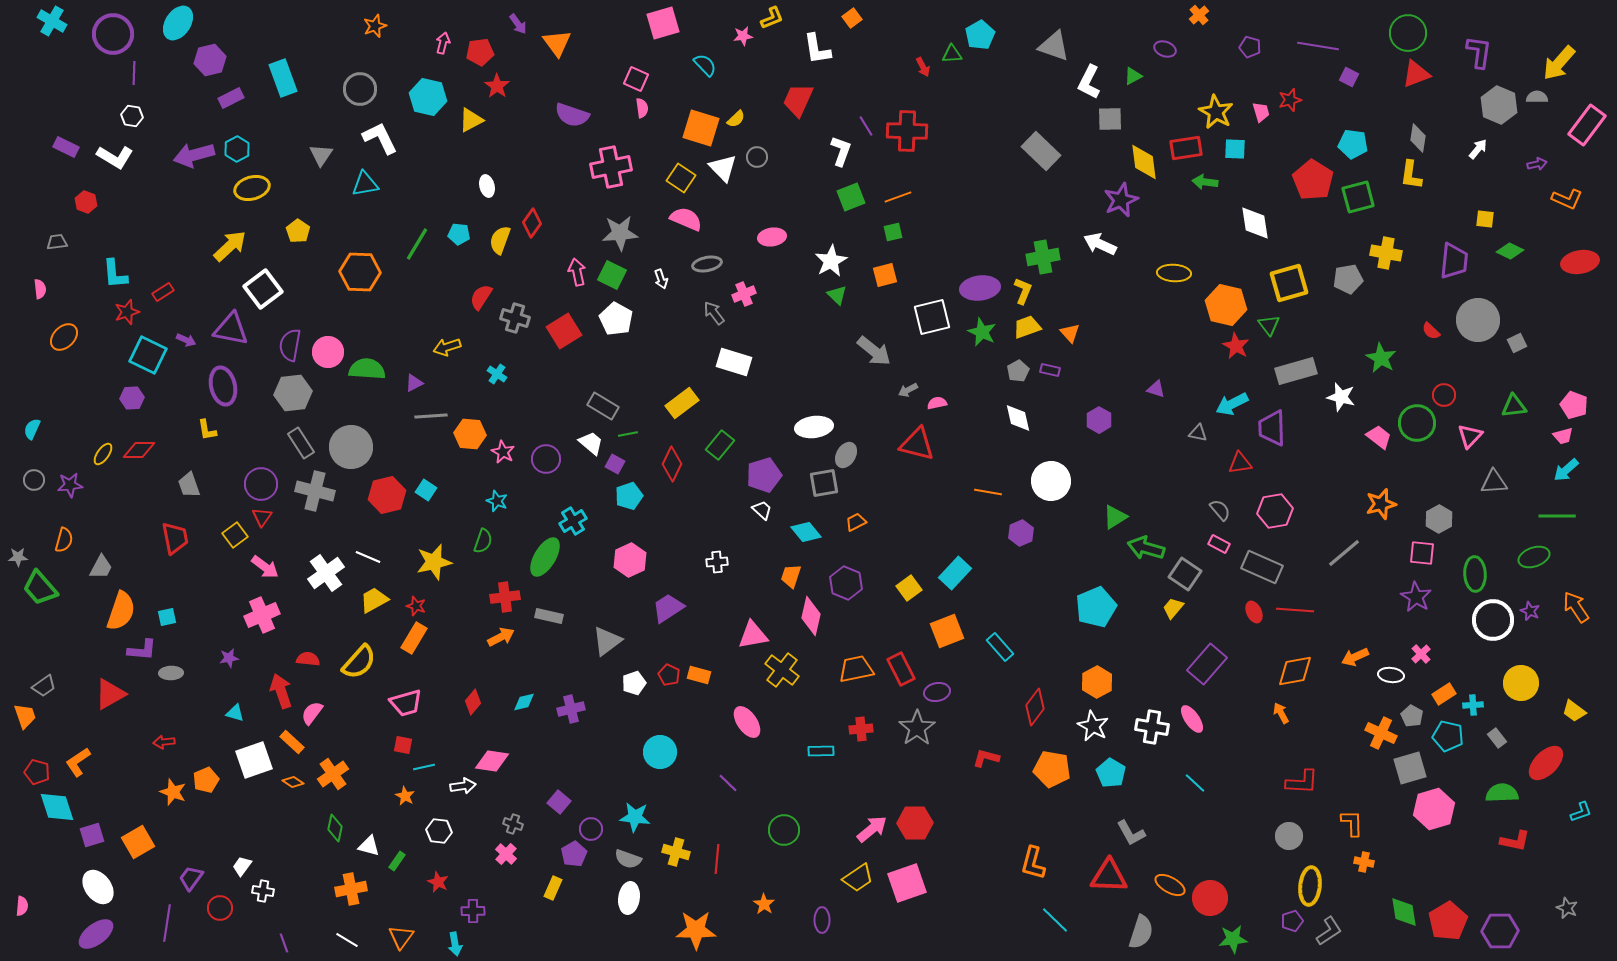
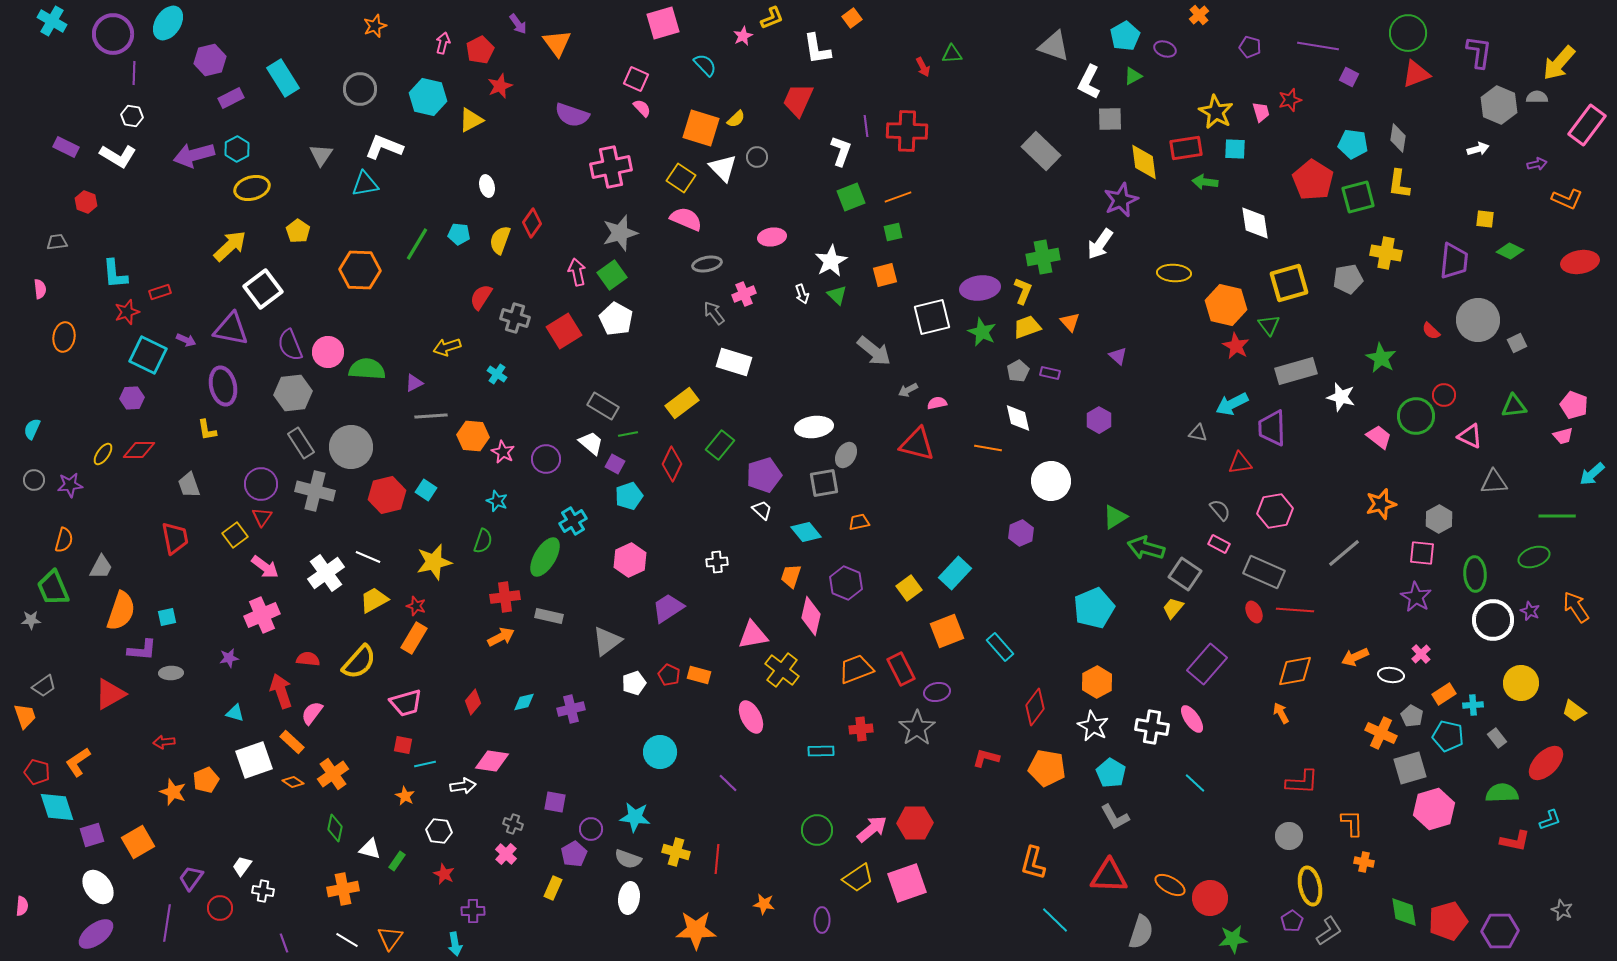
cyan ellipse at (178, 23): moved 10 px left
cyan pentagon at (980, 35): moved 145 px right, 1 px down
pink star at (743, 36): rotated 18 degrees counterclockwise
red pentagon at (480, 52): moved 2 px up; rotated 20 degrees counterclockwise
cyan rectangle at (283, 78): rotated 12 degrees counterclockwise
red star at (497, 86): moved 3 px right; rotated 15 degrees clockwise
pink semicircle at (642, 108): rotated 36 degrees counterclockwise
purple line at (866, 126): rotated 25 degrees clockwise
white L-shape at (380, 138): moved 4 px right, 9 px down; rotated 42 degrees counterclockwise
gray diamond at (1418, 138): moved 20 px left
white arrow at (1478, 149): rotated 35 degrees clockwise
white L-shape at (115, 157): moved 3 px right, 1 px up
yellow L-shape at (1411, 175): moved 12 px left, 9 px down
gray star at (620, 233): rotated 12 degrees counterclockwise
white arrow at (1100, 244): rotated 80 degrees counterclockwise
orange hexagon at (360, 272): moved 2 px up
green square at (612, 275): rotated 28 degrees clockwise
white arrow at (661, 279): moved 141 px right, 15 px down
red rectangle at (163, 292): moved 3 px left; rotated 15 degrees clockwise
orange triangle at (1070, 333): moved 11 px up
orange ellipse at (64, 337): rotated 36 degrees counterclockwise
purple semicircle at (290, 345): rotated 32 degrees counterclockwise
purple rectangle at (1050, 370): moved 3 px down
purple triangle at (1156, 389): moved 38 px left, 33 px up; rotated 24 degrees clockwise
green circle at (1417, 423): moved 1 px left, 7 px up
orange hexagon at (470, 434): moved 3 px right, 2 px down
pink triangle at (1470, 436): rotated 48 degrees counterclockwise
cyan arrow at (1566, 470): moved 26 px right, 4 px down
orange line at (988, 492): moved 44 px up
orange trapezoid at (856, 522): moved 3 px right; rotated 15 degrees clockwise
gray star at (18, 557): moved 13 px right, 63 px down
gray rectangle at (1262, 567): moved 2 px right, 5 px down
green trapezoid at (40, 588): moved 13 px right; rotated 18 degrees clockwise
cyan pentagon at (1096, 607): moved 2 px left, 1 px down
orange trapezoid at (856, 669): rotated 9 degrees counterclockwise
pink ellipse at (747, 722): moved 4 px right, 5 px up; rotated 8 degrees clockwise
cyan line at (424, 767): moved 1 px right, 3 px up
orange pentagon at (1052, 769): moved 5 px left, 1 px up
purple square at (559, 802): moved 4 px left; rotated 30 degrees counterclockwise
cyan L-shape at (1581, 812): moved 31 px left, 8 px down
green circle at (784, 830): moved 33 px right
gray L-shape at (1131, 833): moved 16 px left, 16 px up
white triangle at (369, 846): moved 1 px right, 3 px down
red star at (438, 882): moved 6 px right, 8 px up
yellow ellipse at (1310, 886): rotated 18 degrees counterclockwise
orange cross at (351, 889): moved 8 px left
orange star at (764, 904): rotated 25 degrees counterclockwise
gray star at (1567, 908): moved 5 px left, 2 px down
purple pentagon at (1292, 921): rotated 15 degrees counterclockwise
red pentagon at (1448, 921): rotated 15 degrees clockwise
orange triangle at (401, 937): moved 11 px left, 1 px down
